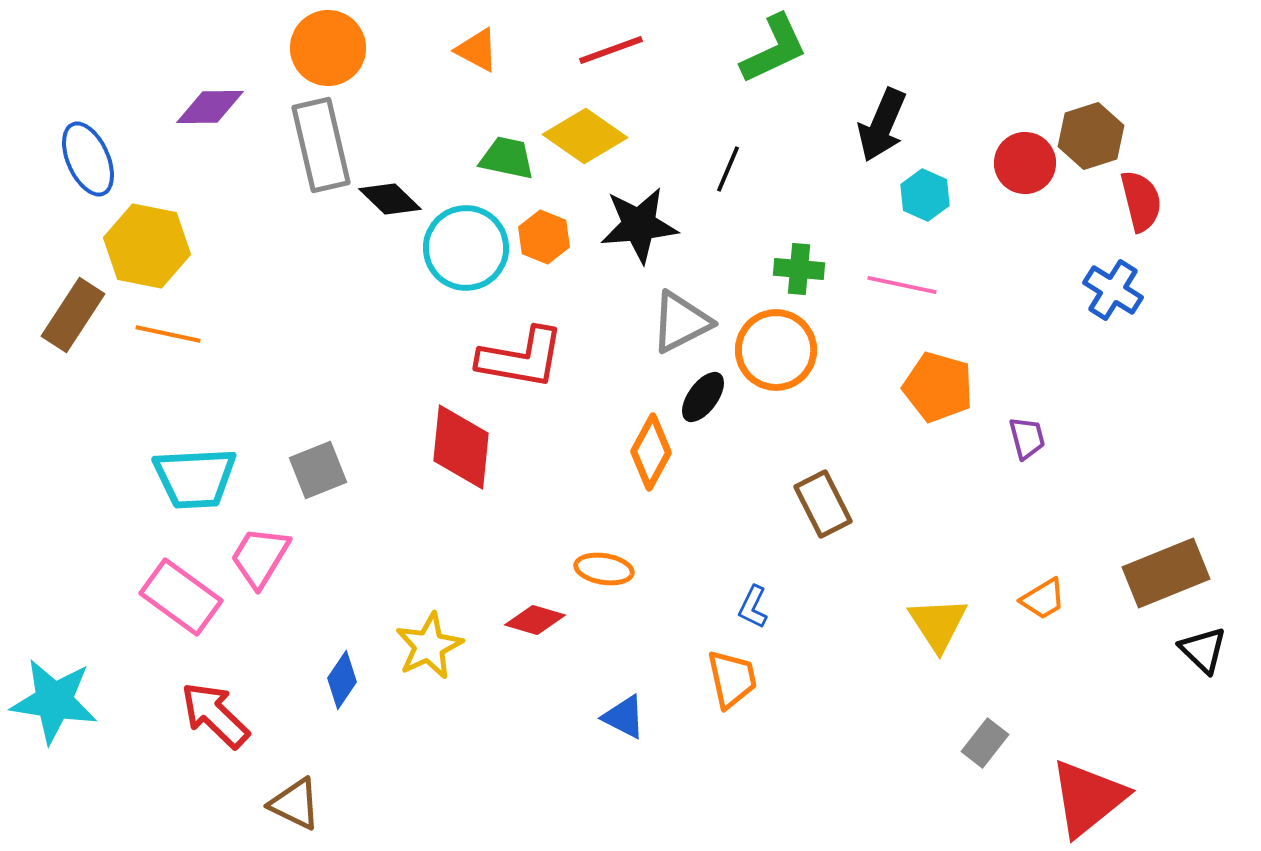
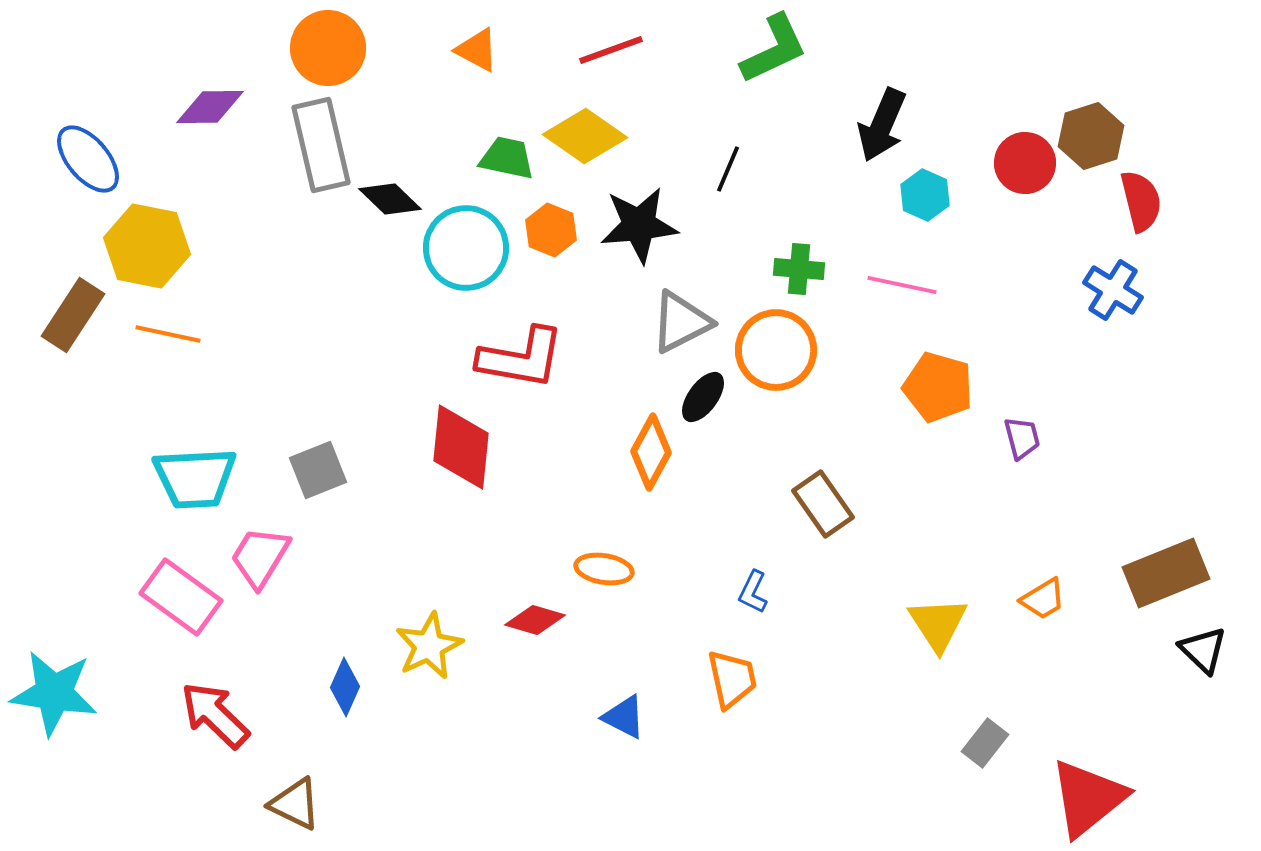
blue ellipse at (88, 159): rotated 16 degrees counterclockwise
orange hexagon at (544, 237): moved 7 px right, 7 px up
purple trapezoid at (1027, 438): moved 5 px left
brown rectangle at (823, 504): rotated 8 degrees counterclockwise
blue L-shape at (753, 607): moved 15 px up
blue diamond at (342, 680): moved 3 px right, 7 px down; rotated 10 degrees counterclockwise
cyan star at (54, 701): moved 8 px up
